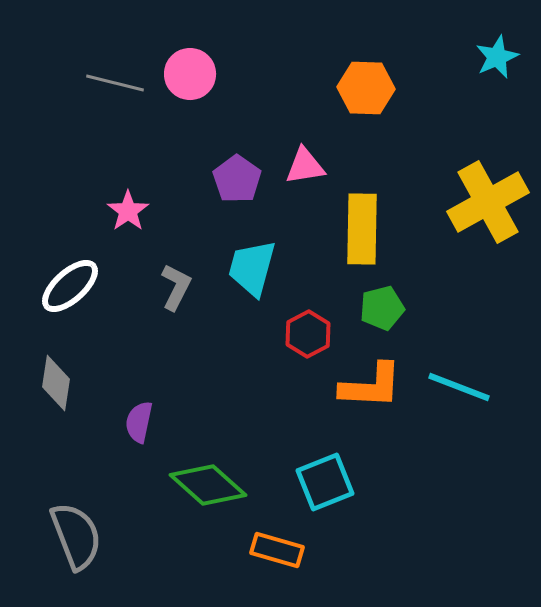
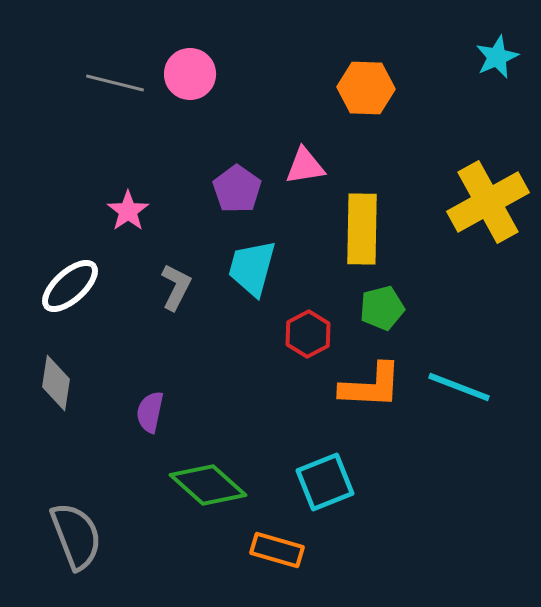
purple pentagon: moved 10 px down
purple semicircle: moved 11 px right, 10 px up
